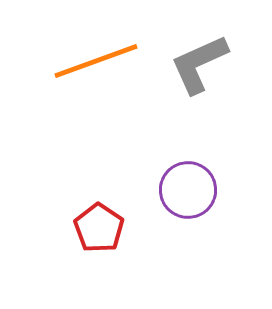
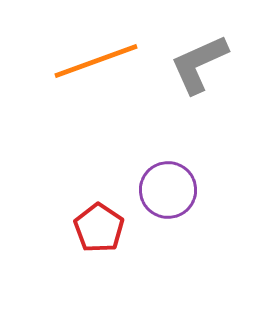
purple circle: moved 20 px left
